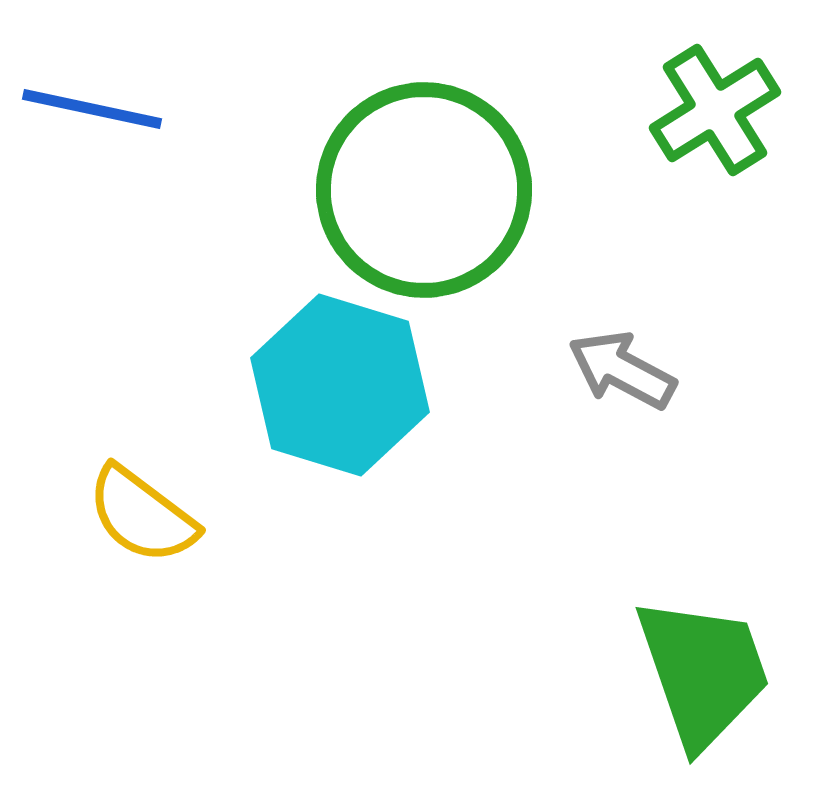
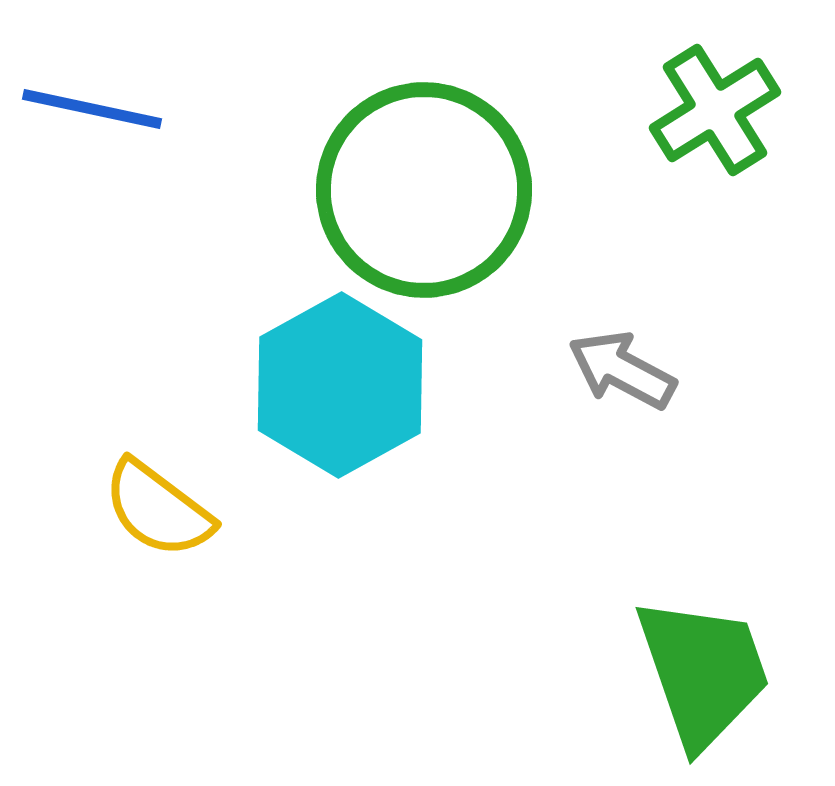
cyan hexagon: rotated 14 degrees clockwise
yellow semicircle: moved 16 px right, 6 px up
